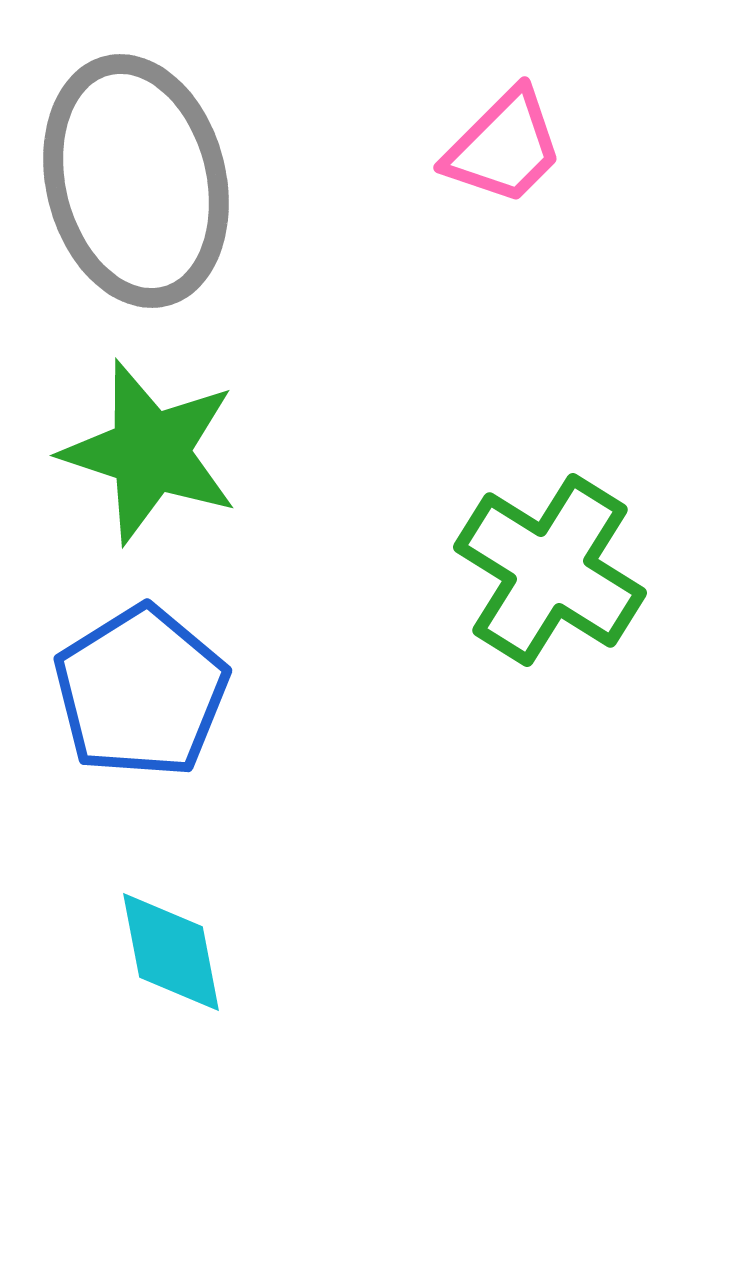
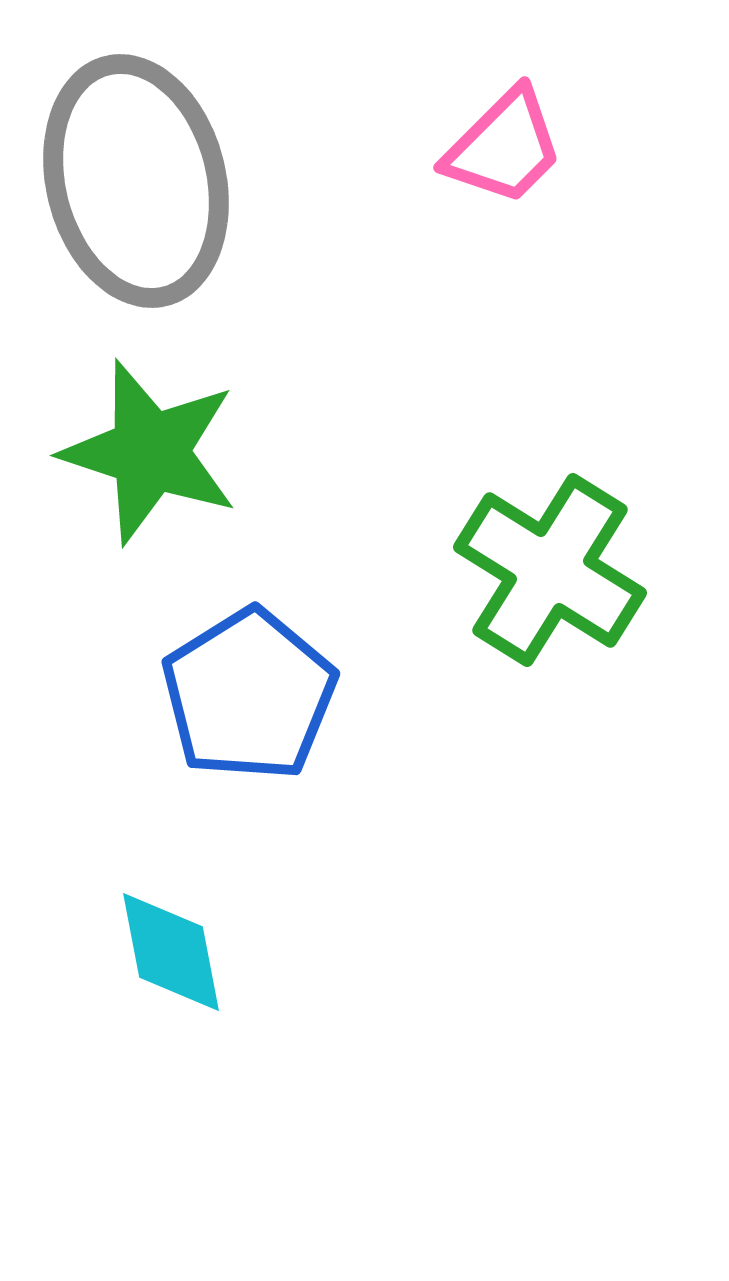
blue pentagon: moved 108 px right, 3 px down
